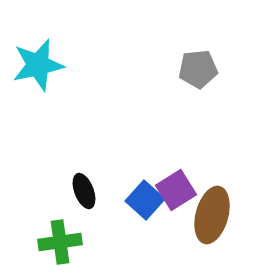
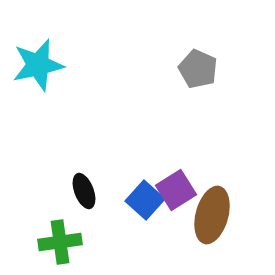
gray pentagon: rotated 30 degrees clockwise
